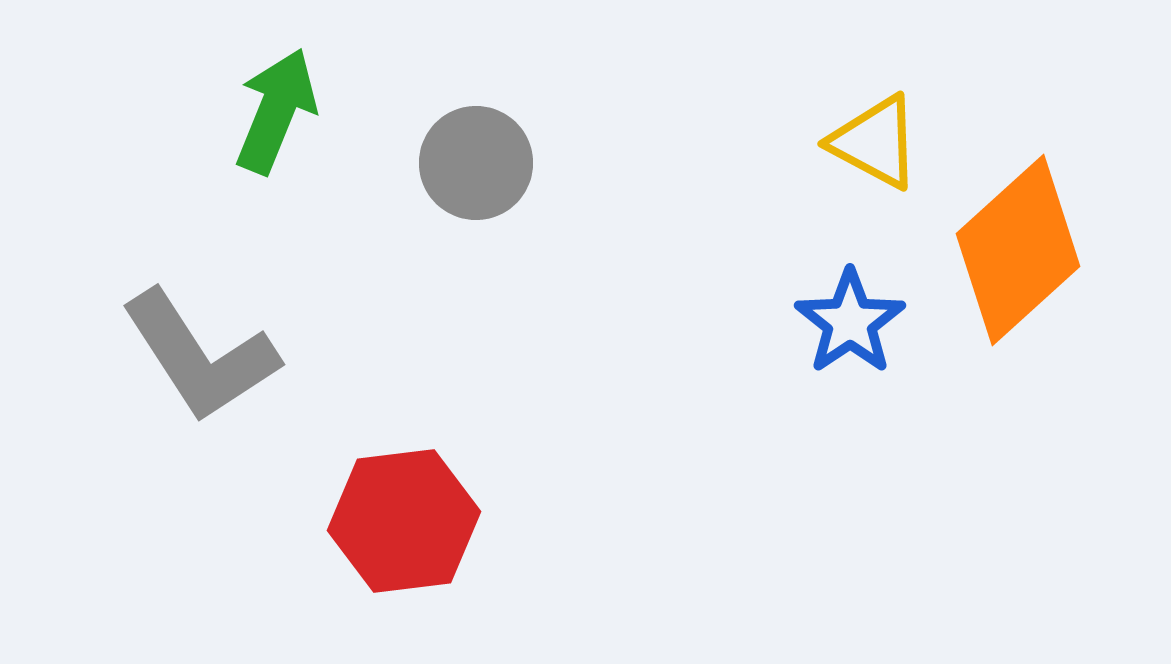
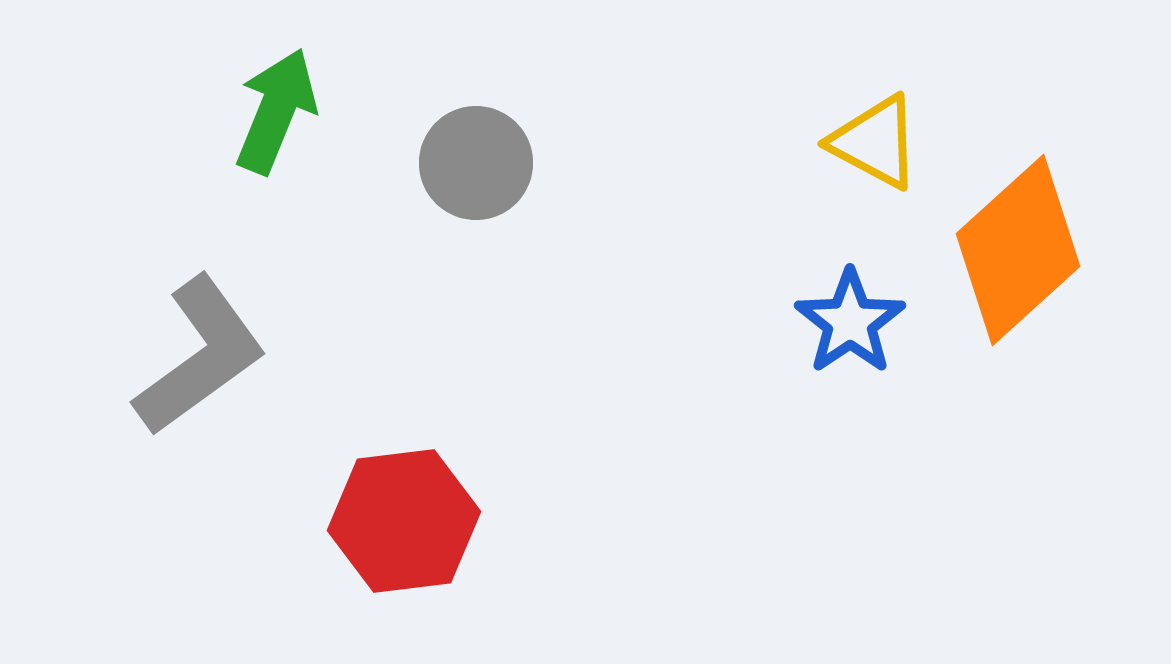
gray L-shape: rotated 93 degrees counterclockwise
